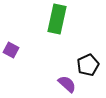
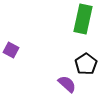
green rectangle: moved 26 px right
black pentagon: moved 2 px left, 1 px up; rotated 10 degrees counterclockwise
